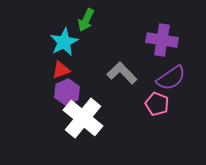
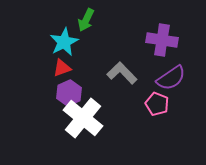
red triangle: moved 1 px right, 2 px up
purple hexagon: moved 2 px right, 1 px down
